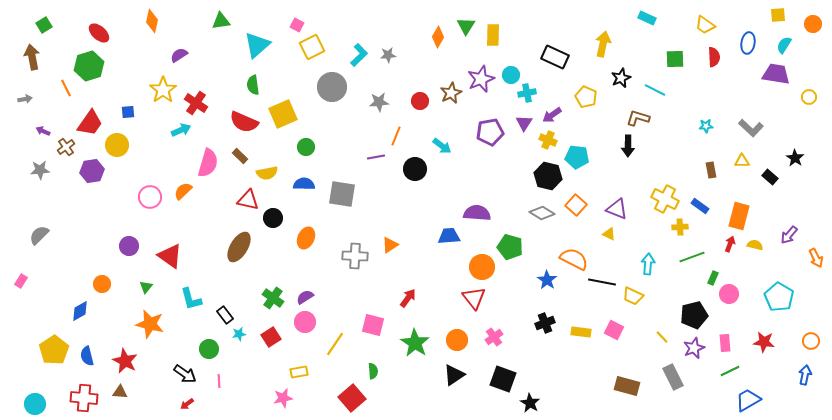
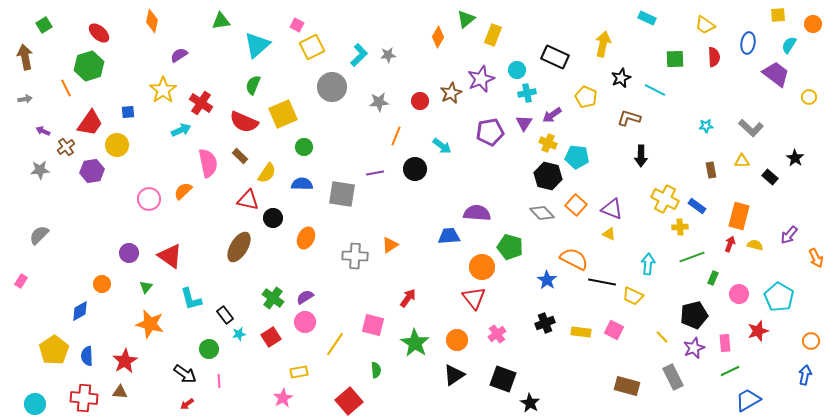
green triangle at (466, 26): moved 7 px up; rotated 18 degrees clockwise
yellow rectangle at (493, 35): rotated 20 degrees clockwise
cyan semicircle at (784, 45): moved 5 px right
brown arrow at (32, 57): moved 7 px left
purple trapezoid at (776, 74): rotated 28 degrees clockwise
cyan circle at (511, 75): moved 6 px right, 5 px up
green semicircle at (253, 85): rotated 30 degrees clockwise
red cross at (196, 103): moved 5 px right
brown L-shape at (638, 118): moved 9 px left
yellow cross at (548, 140): moved 3 px down
black arrow at (628, 146): moved 13 px right, 10 px down
green circle at (306, 147): moved 2 px left
purple line at (376, 157): moved 1 px left, 16 px down
pink semicircle at (208, 163): rotated 28 degrees counterclockwise
yellow semicircle at (267, 173): rotated 45 degrees counterclockwise
blue semicircle at (304, 184): moved 2 px left
pink circle at (150, 197): moved 1 px left, 2 px down
blue rectangle at (700, 206): moved 3 px left
purple triangle at (617, 209): moved 5 px left
gray diamond at (542, 213): rotated 15 degrees clockwise
purple circle at (129, 246): moved 7 px down
pink circle at (729, 294): moved 10 px right
pink cross at (494, 337): moved 3 px right, 3 px up
red star at (764, 342): moved 6 px left, 11 px up; rotated 25 degrees counterclockwise
blue semicircle at (87, 356): rotated 12 degrees clockwise
red star at (125, 361): rotated 15 degrees clockwise
green semicircle at (373, 371): moved 3 px right, 1 px up
pink star at (283, 398): rotated 18 degrees counterclockwise
red square at (352, 398): moved 3 px left, 3 px down
